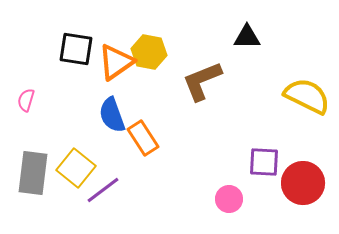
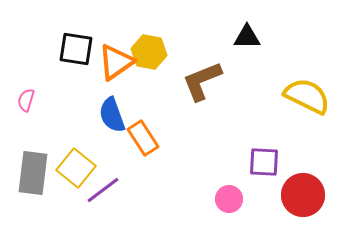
red circle: moved 12 px down
